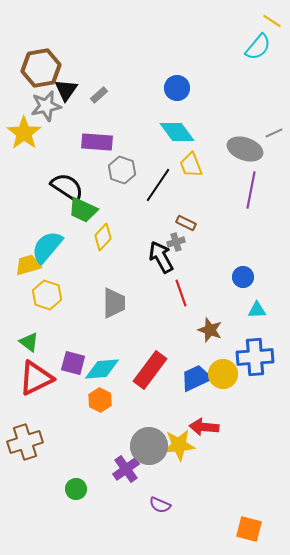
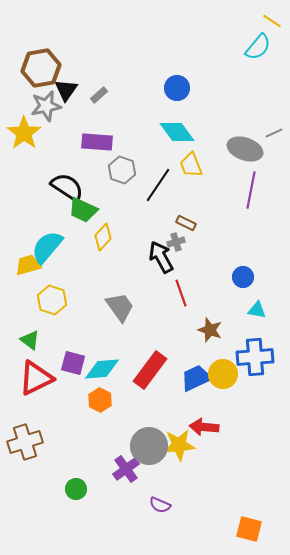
yellow hexagon at (47, 295): moved 5 px right, 5 px down
gray trapezoid at (114, 303): moved 6 px right, 4 px down; rotated 36 degrees counterclockwise
cyan triangle at (257, 310): rotated 12 degrees clockwise
green triangle at (29, 342): moved 1 px right, 2 px up
